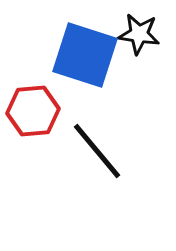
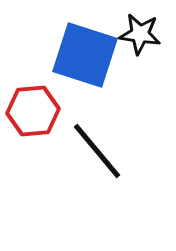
black star: moved 1 px right
